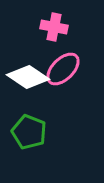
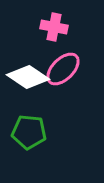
green pentagon: rotated 16 degrees counterclockwise
